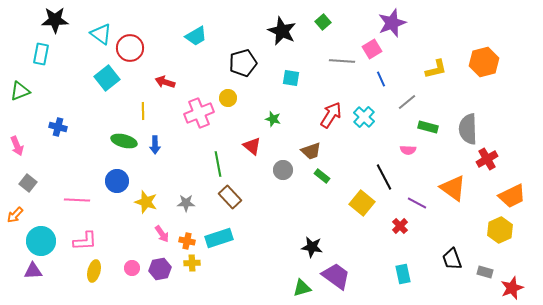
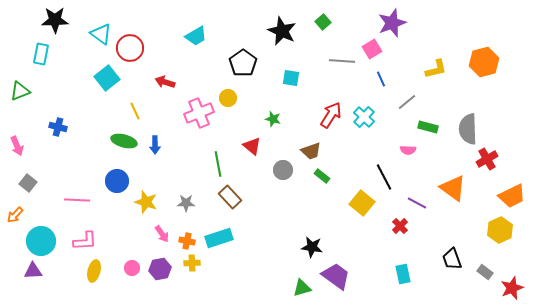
black pentagon at (243, 63): rotated 20 degrees counterclockwise
yellow line at (143, 111): moved 8 px left; rotated 24 degrees counterclockwise
gray rectangle at (485, 272): rotated 21 degrees clockwise
